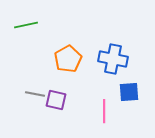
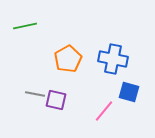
green line: moved 1 px left, 1 px down
blue square: rotated 20 degrees clockwise
pink line: rotated 40 degrees clockwise
